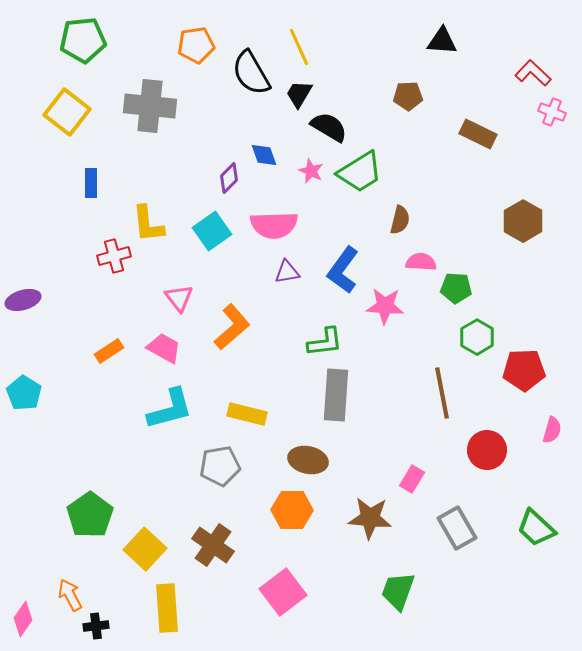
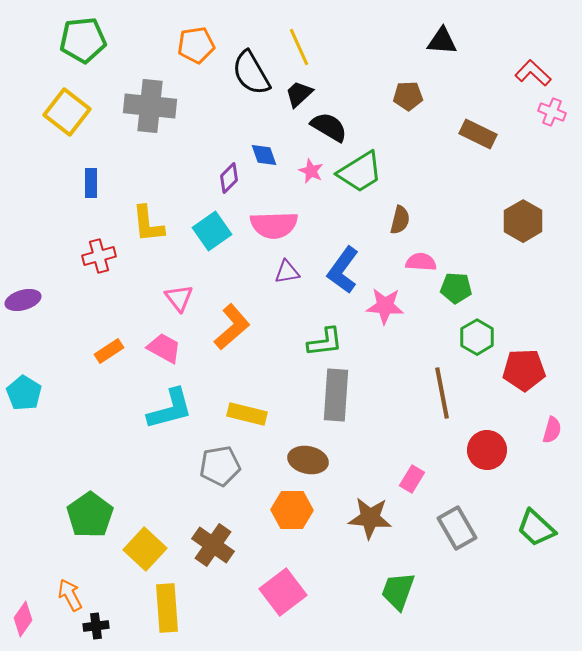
black trapezoid at (299, 94): rotated 16 degrees clockwise
red cross at (114, 256): moved 15 px left
